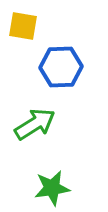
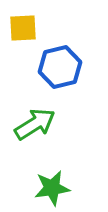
yellow square: moved 2 px down; rotated 12 degrees counterclockwise
blue hexagon: moved 1 px left; rotated 12 degrees counterclockwise
